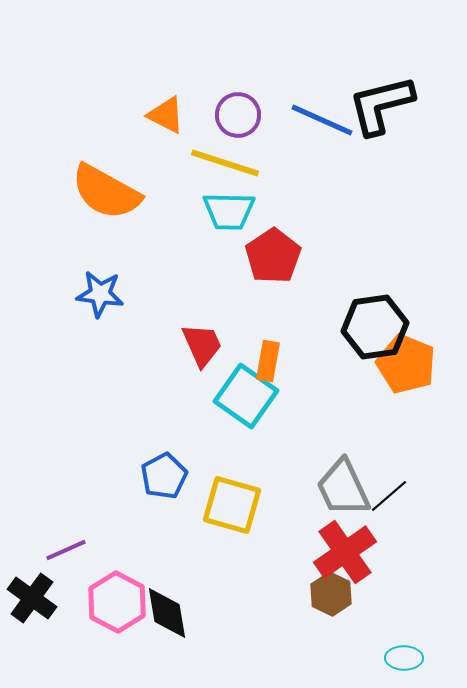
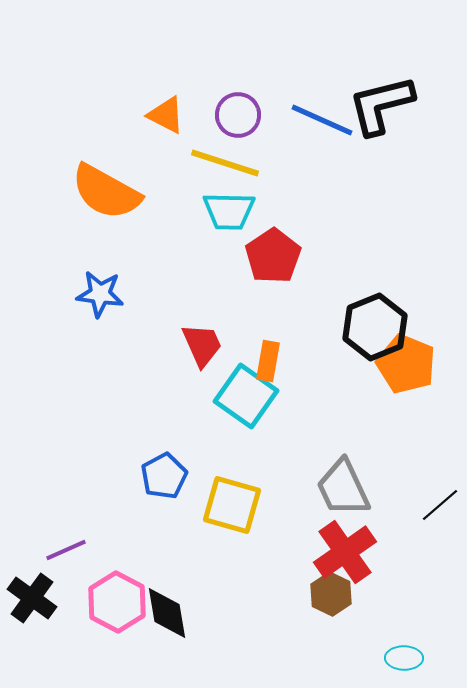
black hexagon: rotated 14 degrees counterclockwise
black line: moved 51 px right, 9 px down
